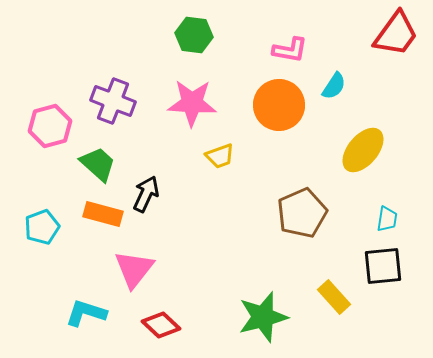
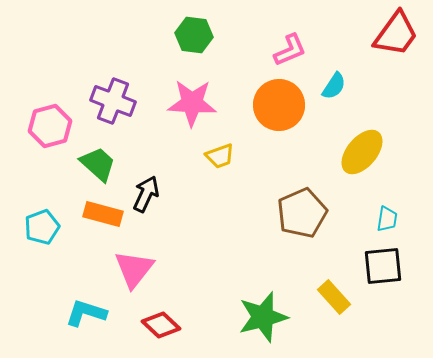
pink L-shape: rotated 33 degrees counterclockwise
yellow ellipse: moved 1 px left, 2 px down
